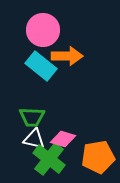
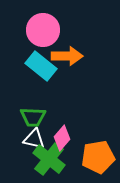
green trapezoid: moved 1 px right
pink diamond: moved 1 px left, 1 px up; rotated 65 degrees counterclockwise
